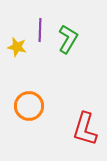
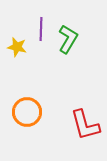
purple line: moved 1 px right, 1 px up
orange circle: moved 2 px left, 6 px down
red L-shape: moved 4 px up; rotated 32 degrees counterclockwise
